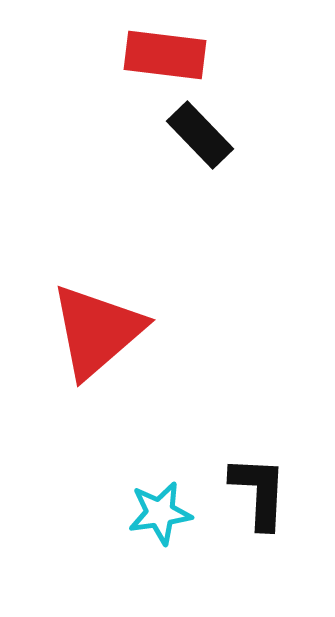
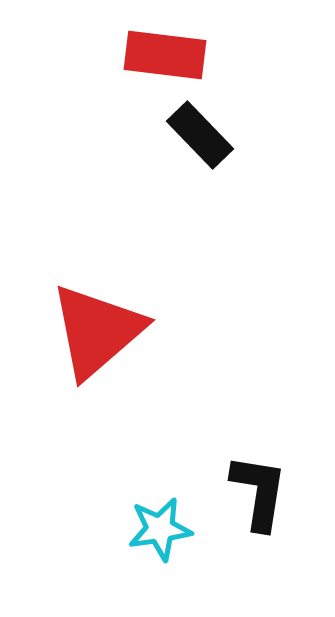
black L-shape: rotated 6 degrees clockwise
cyan star: moved 16 px down
